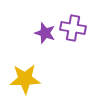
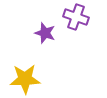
purple cross: moved 3 px right, 11 px up; rotated 10 degrees clockwise
